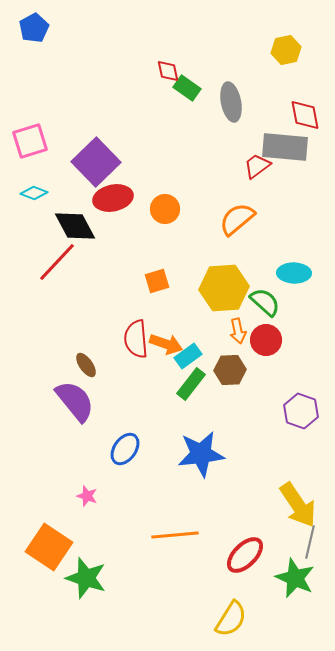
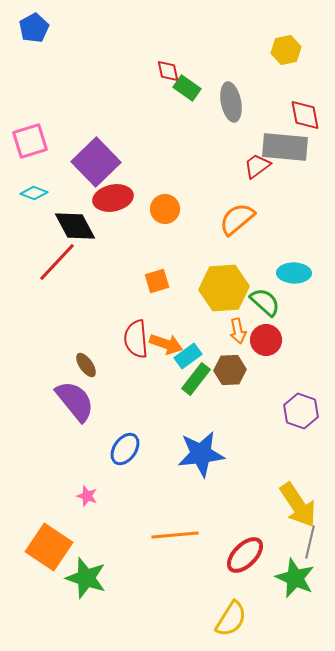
green rectangle at (191, 384): moved 5 px right, 5 px up
